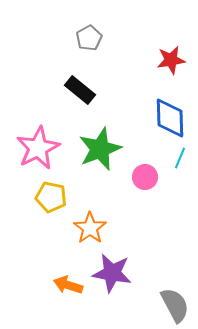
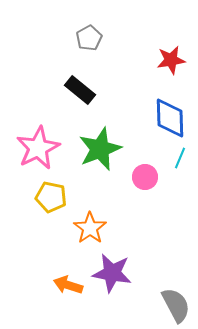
gray semicircle: moved 1 px right
